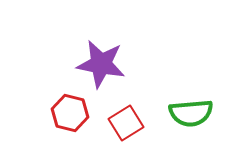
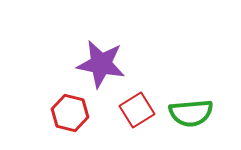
red square: moved 11 px right, 13 px up
